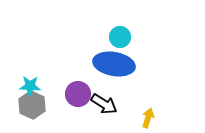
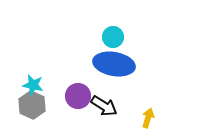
cyan circle: moved 7 px left
cyan star: moved 3 px right, 1 px up; rotated 10 degrees clockwise
purple circle: moved 2 px down
black arrow: moved 2 px down
